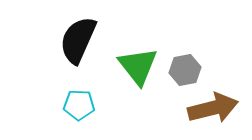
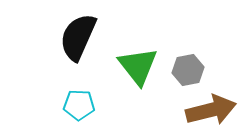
black semicircle: moved 3 px up
gray hexagon: moved 3 px right
brown arrow: moved 2 px left, 2 px down
